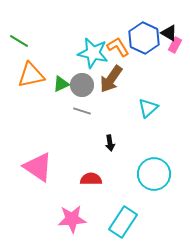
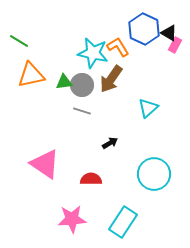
blue hexagon: moved 9 px up
green triangle: moved 3 px right, 2 px up; rotated 18 degrees clockwise
black arrow: rotated 112 degrees counterclockwise
pink triangle: moved 7 px right, 3 px up
